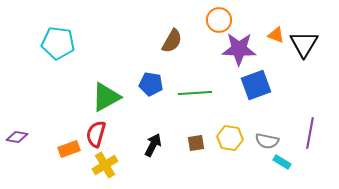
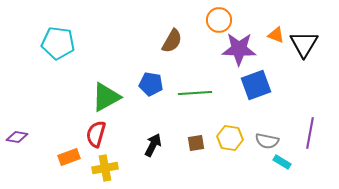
orange rectangle: moved 8 px down
yellow cross: moved 3 px down; rotated 20 degrees clockwise
